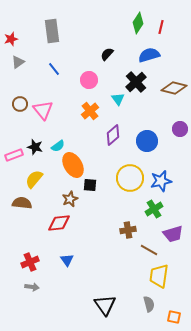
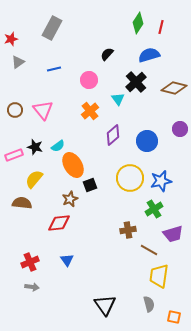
gray rectangle: moved 3 px up; rotated 35 degrees clockwise
blue line: rotated 64 degrees counterclockwise
brown circle: moved 5 px left, 6 px down
black square: rotated 24 degrees counterclockwise
